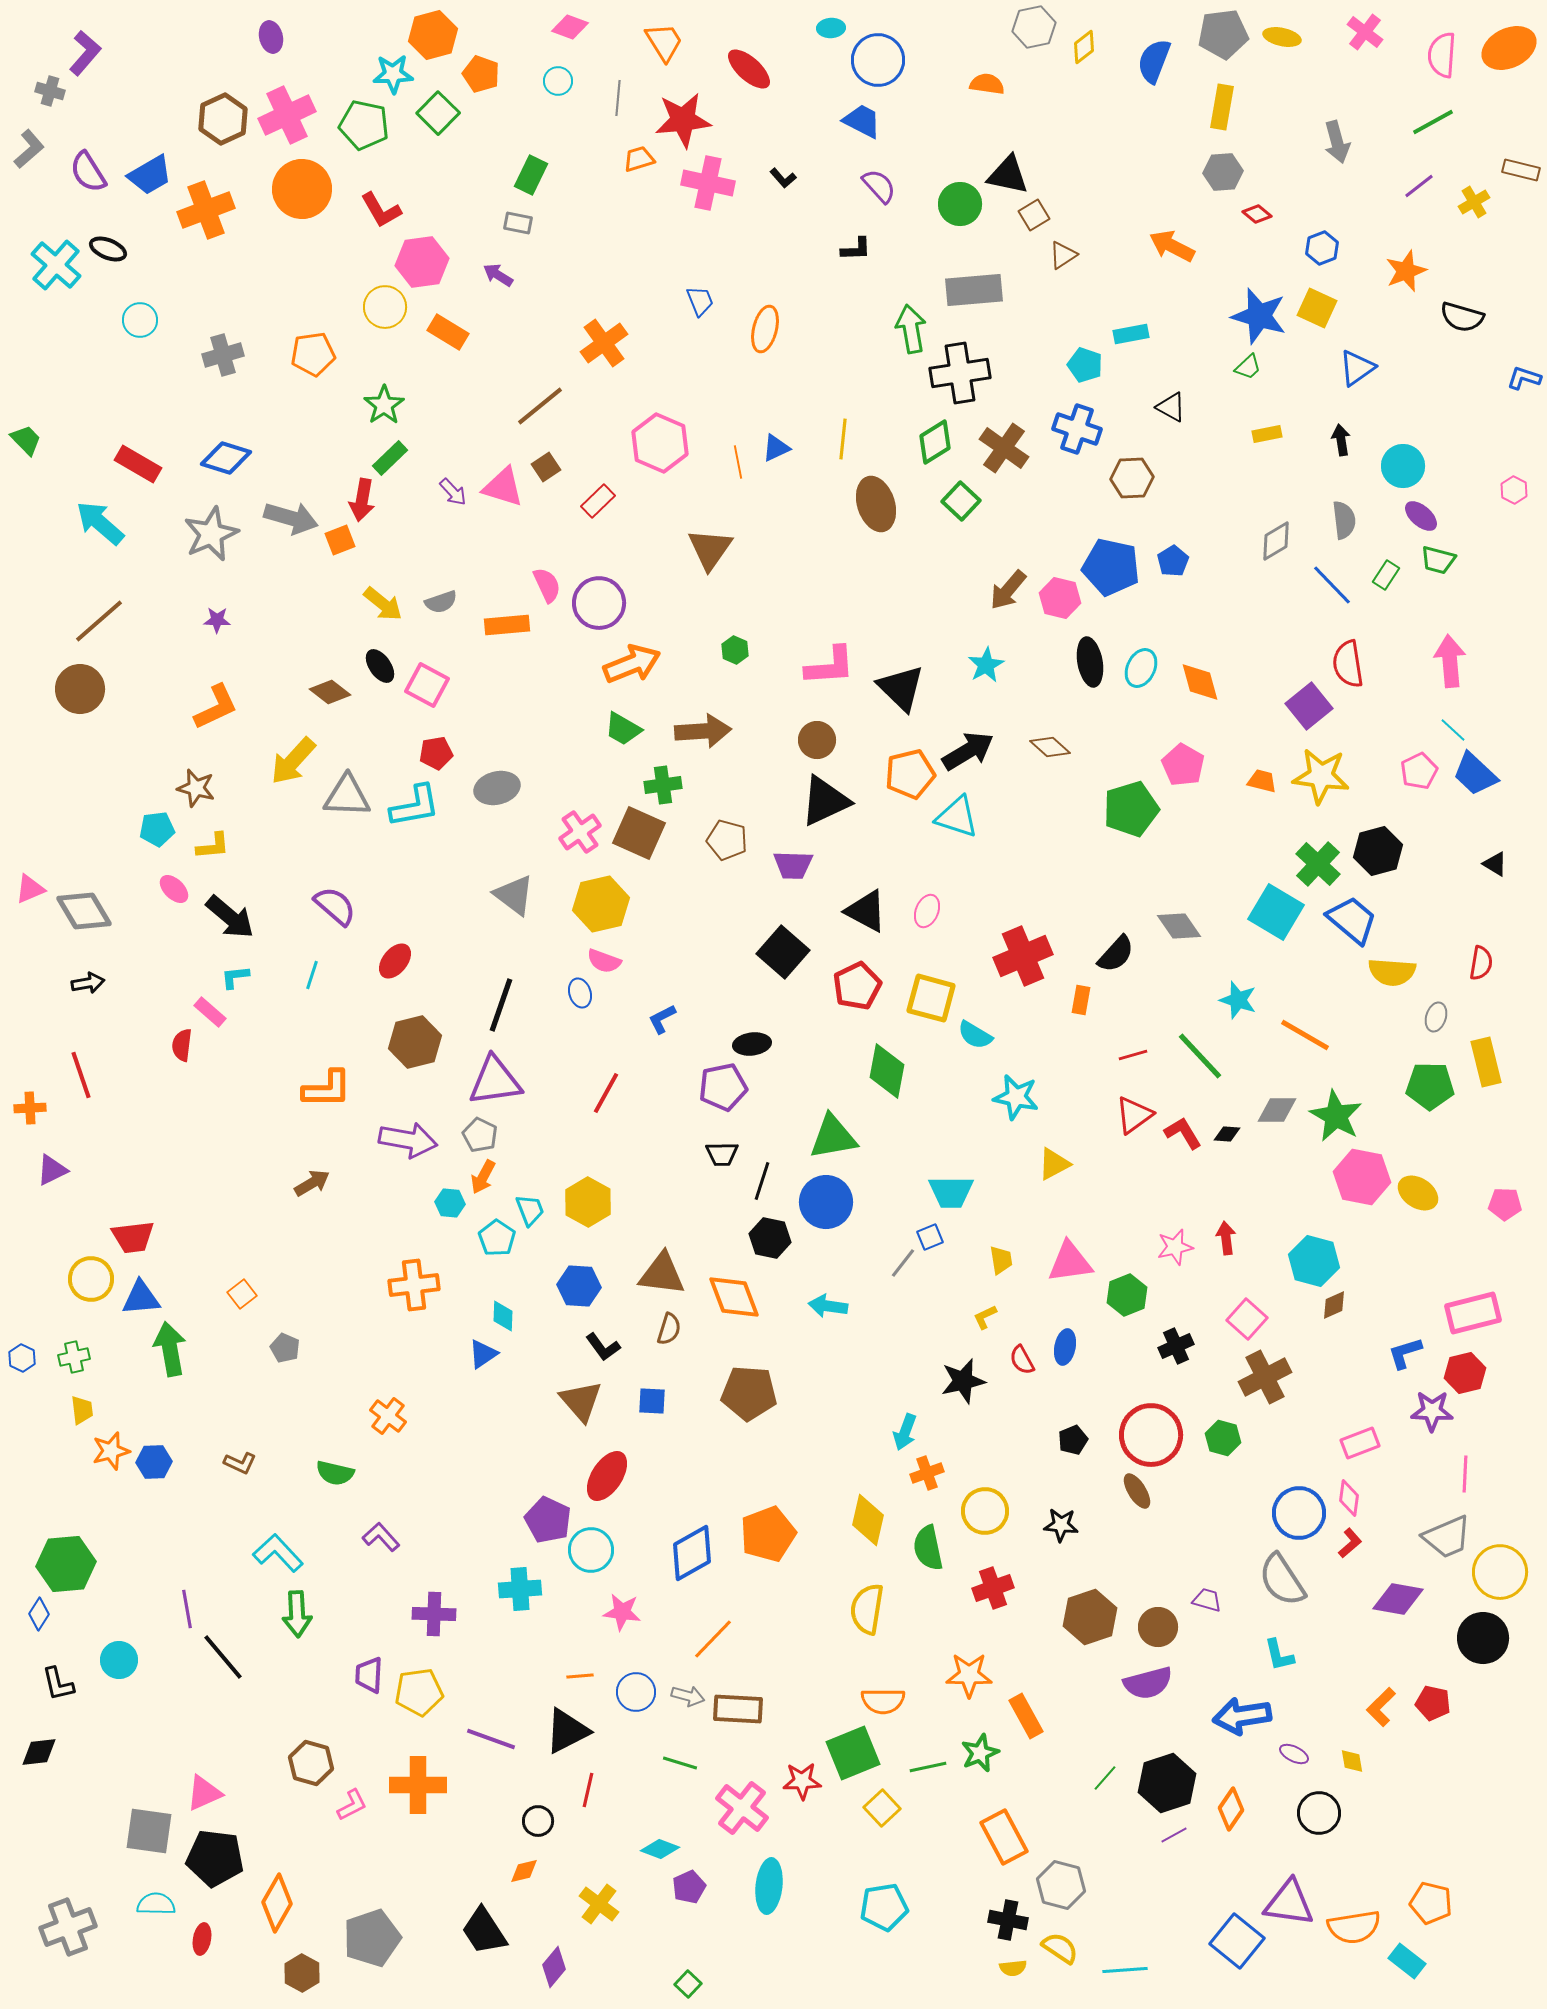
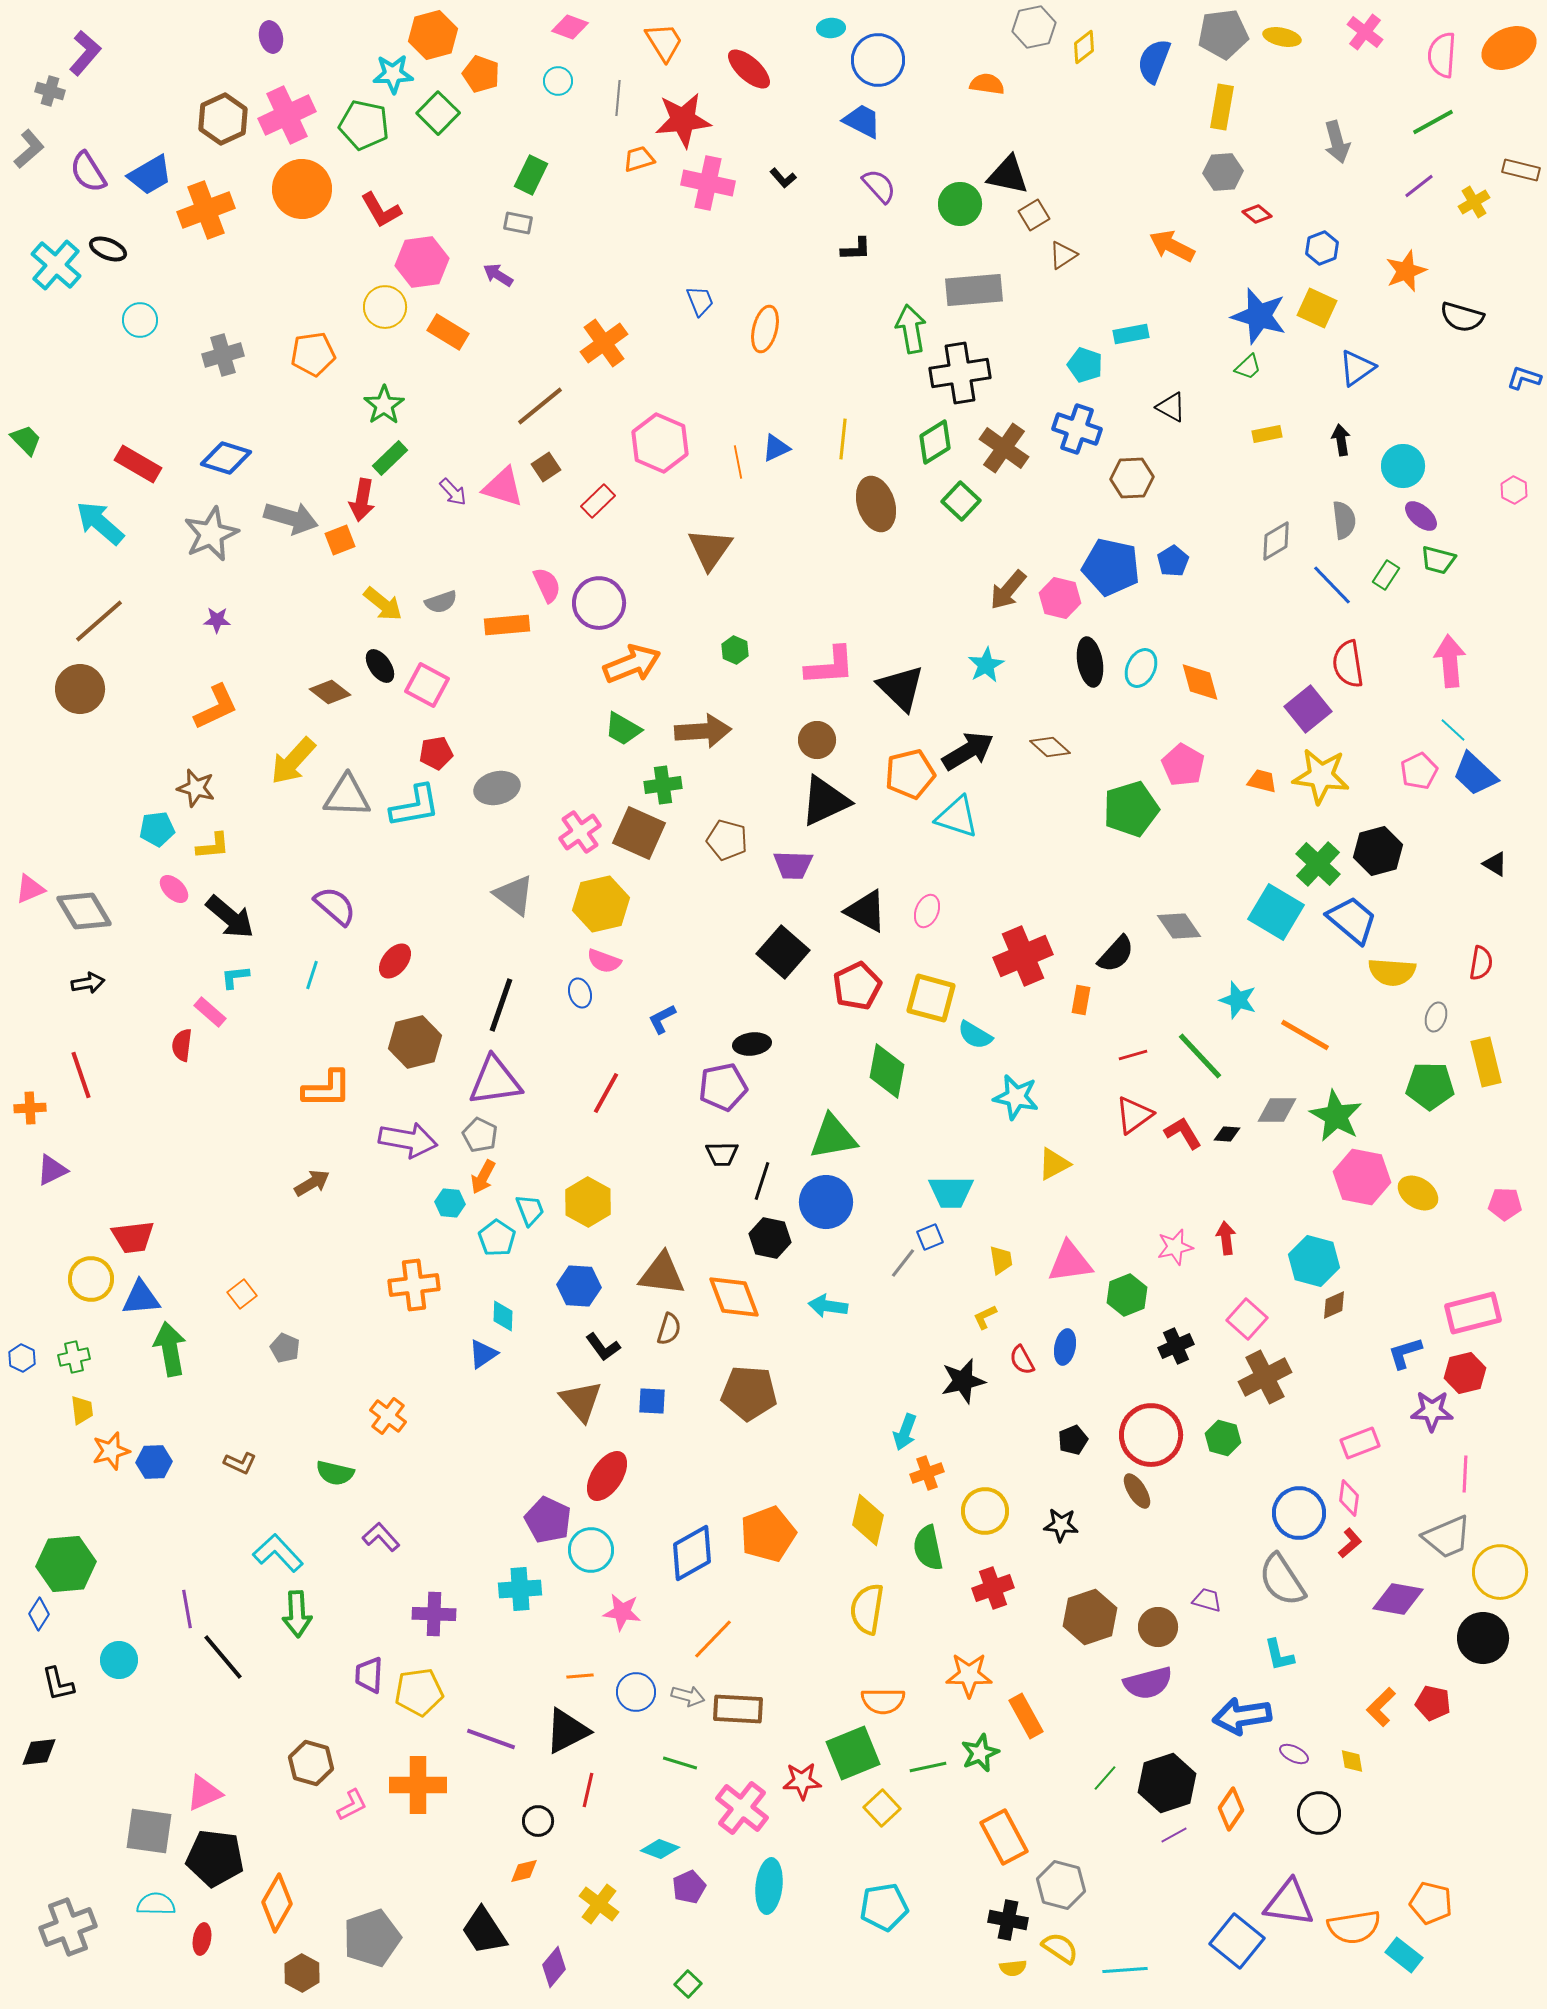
purple square at (1309, 706): moved 1 px left, 3 px down
cyan rectangle at (1407, 1961): moved 3 px left, 6 px up
